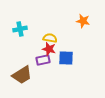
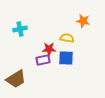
yellow semicircle: moved 17 px right
red star: rotated 16 degrees counterclockwise
brown trapezoid: moved 6 px left, 4 px down
